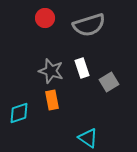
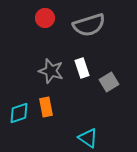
orange rectangle: moved 6 px left, 7 px down
